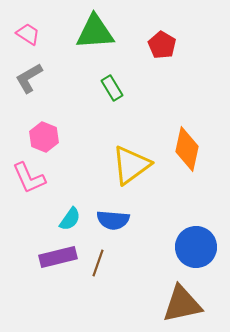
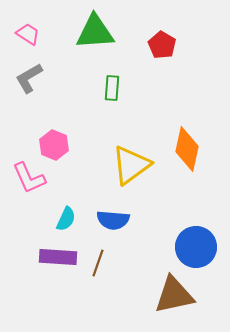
green rectangle: rotated 35 degrees clockwise
pink hexagon: moved 10 px right, 8 px down
cyan semicircle: moved 4 px left; rotated 10 degrees counterclockwise
purple rectangle: rotated 18 degrees clockwise
brown triangle: moved 8 px left, 9 px up
